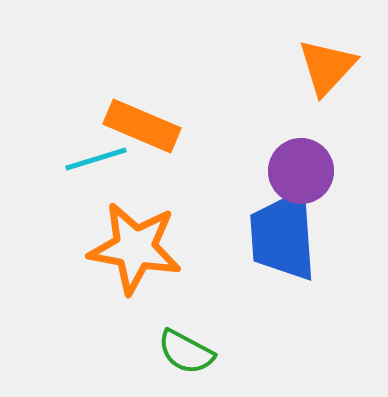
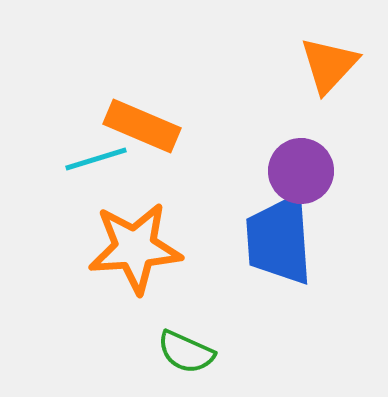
orange triangle: moved 2 px right, 2 px up
blue trapezoid: moved 4 px left, 4 px down
orange star: rotated 14 degrees counterclockwise
green semicircle: rotated 4 degrees counterclockwise
